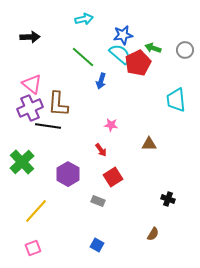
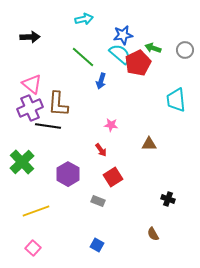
yellow line: rotated 28 degrees clockwise
brown semicircle: rotated 120 degrees clockwise
pink square: rotated 28 degrees counterclockwise
